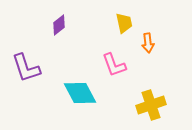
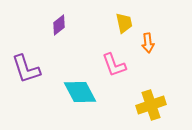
purple L-shape: moved 1 px down
cyan diamond: moved 1 px up
